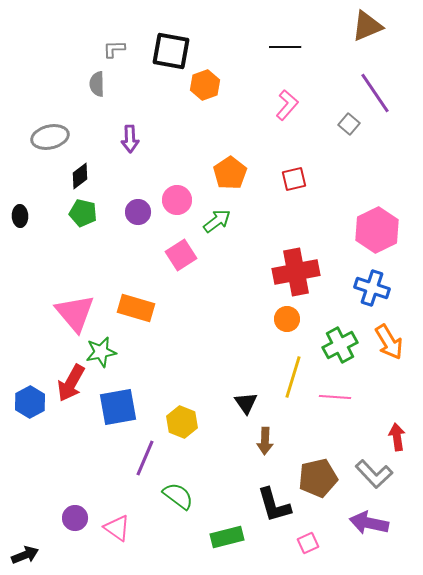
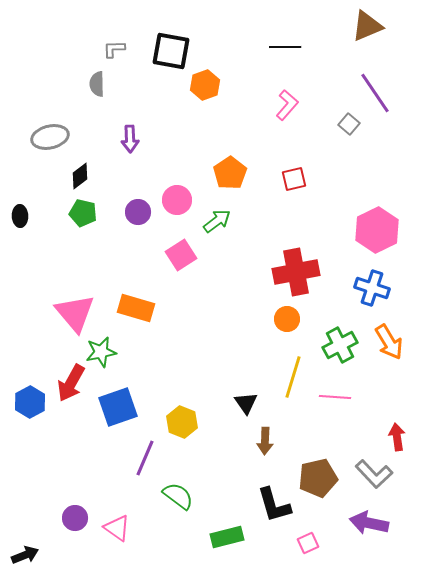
blue square at (118, 407): rotated 9 degrees counterclockwise
